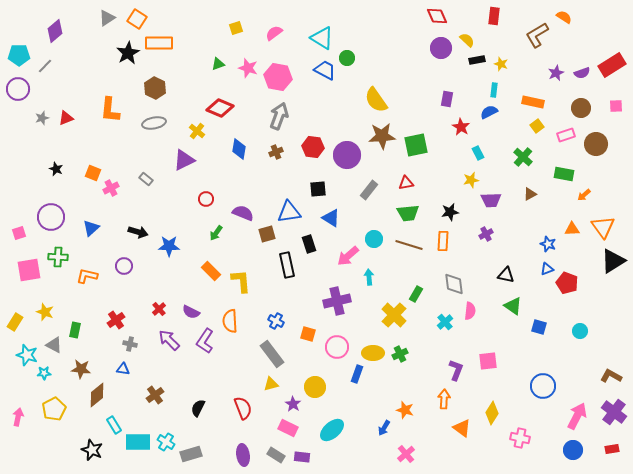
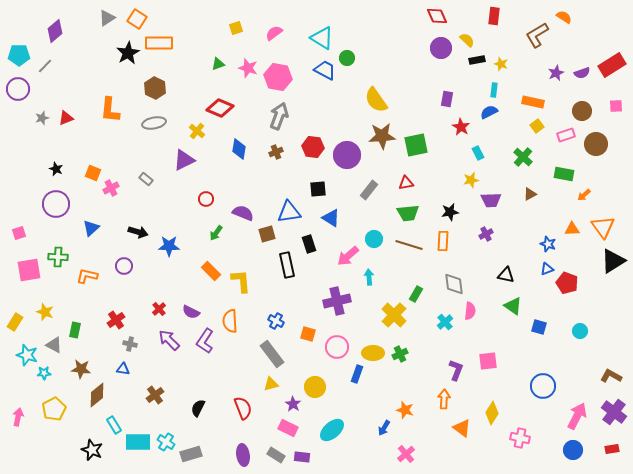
brown circle at (581, 108): moved 1 px right, 3 px down
purple circle at (51, 217): moved 5 px right, 13 px up
